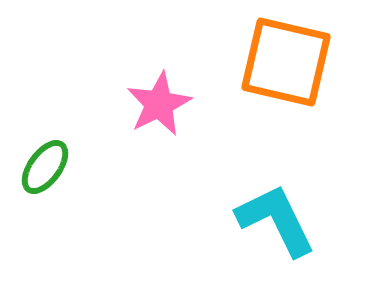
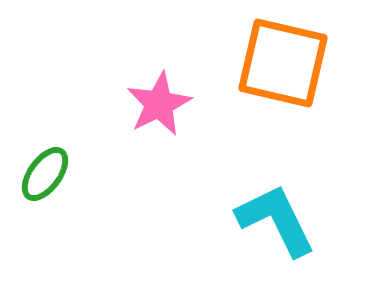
orange square: moved 3 px left, 1 px down
green ellipse: moved 7 px down
